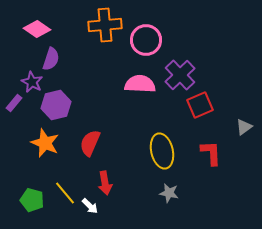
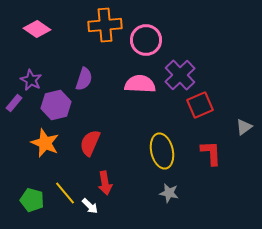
purple semicircle: moved 33 px right, 20 px down
purple star: moved 1 px left, 2 px up
